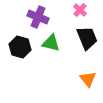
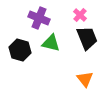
pink cross: moved 5 px down
purple cross: moved 1 px right, 1 px down
black hexagon: moved 3 px down
orange triangle: moved 3 px left
